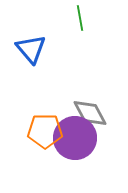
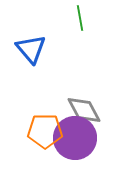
gray diamond: moved 6 px left, 3 px up
